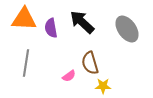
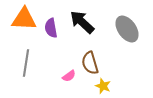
yellow star: rotated 21 degrees clockwise
